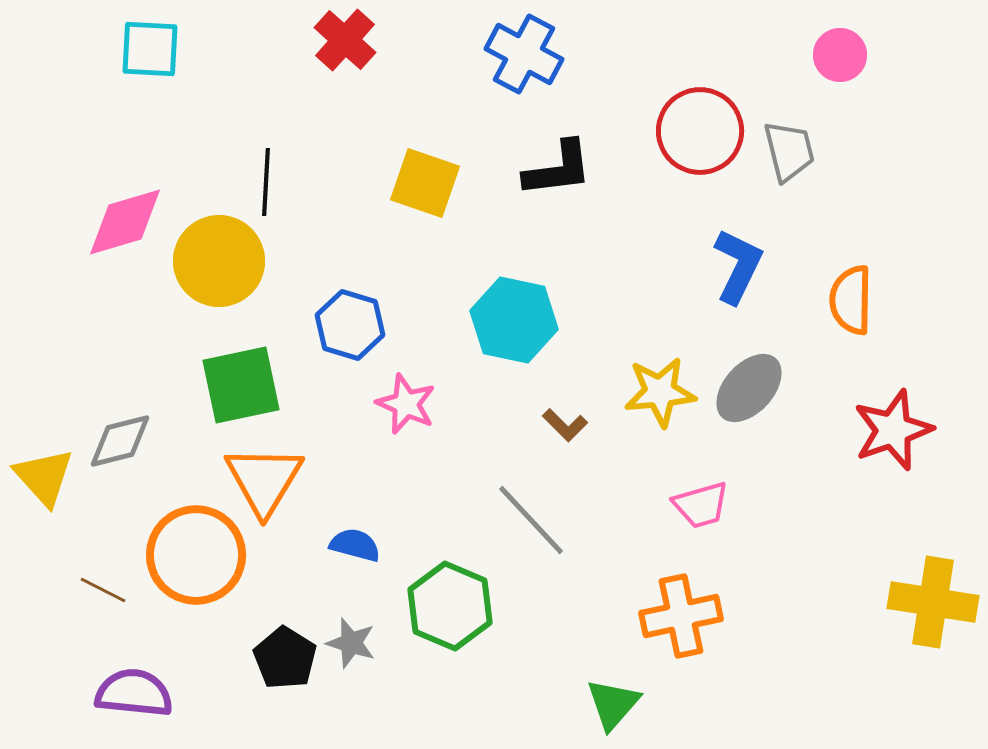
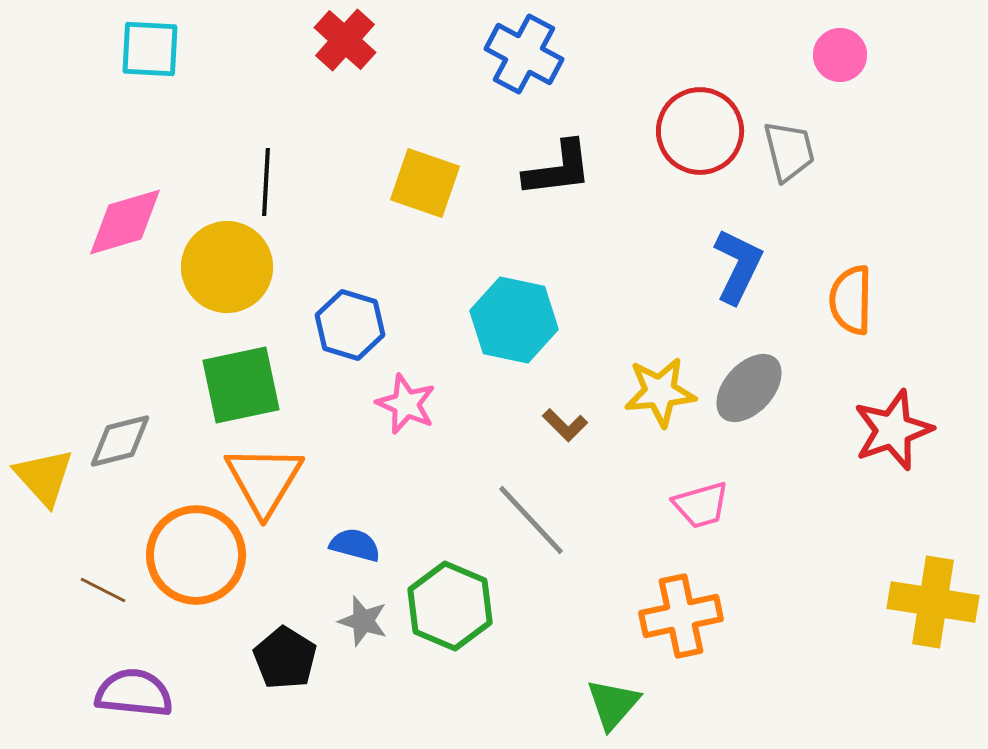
yellow circle: moved 8 px right, 6 px down
gray star: moved 12 px right, 22 px up
